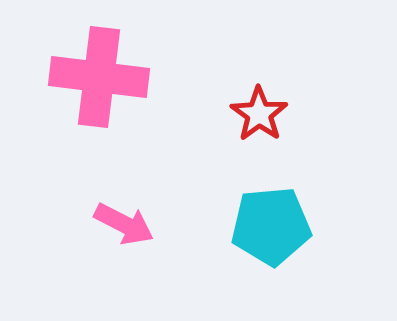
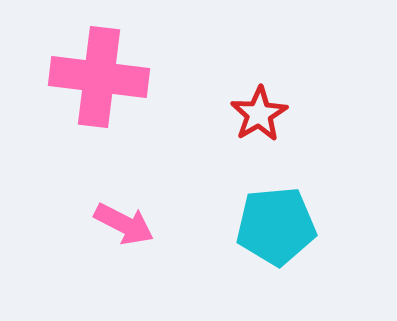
red star: rotated 6 degrees clockwise
cyan pentagon: moved 5 px right
